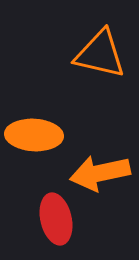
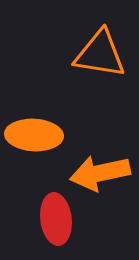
orange triangle: rotated 4 degrees counterclockwise
red ellipse: rotated 6 degrees clockwise
